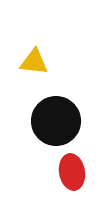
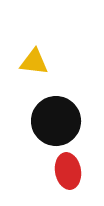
red ellipse: moved 4 px left, 1 px up
